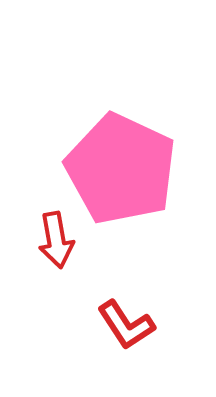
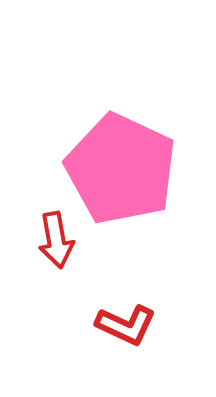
red L-shape: rotated 32 degrees counterclockwise
